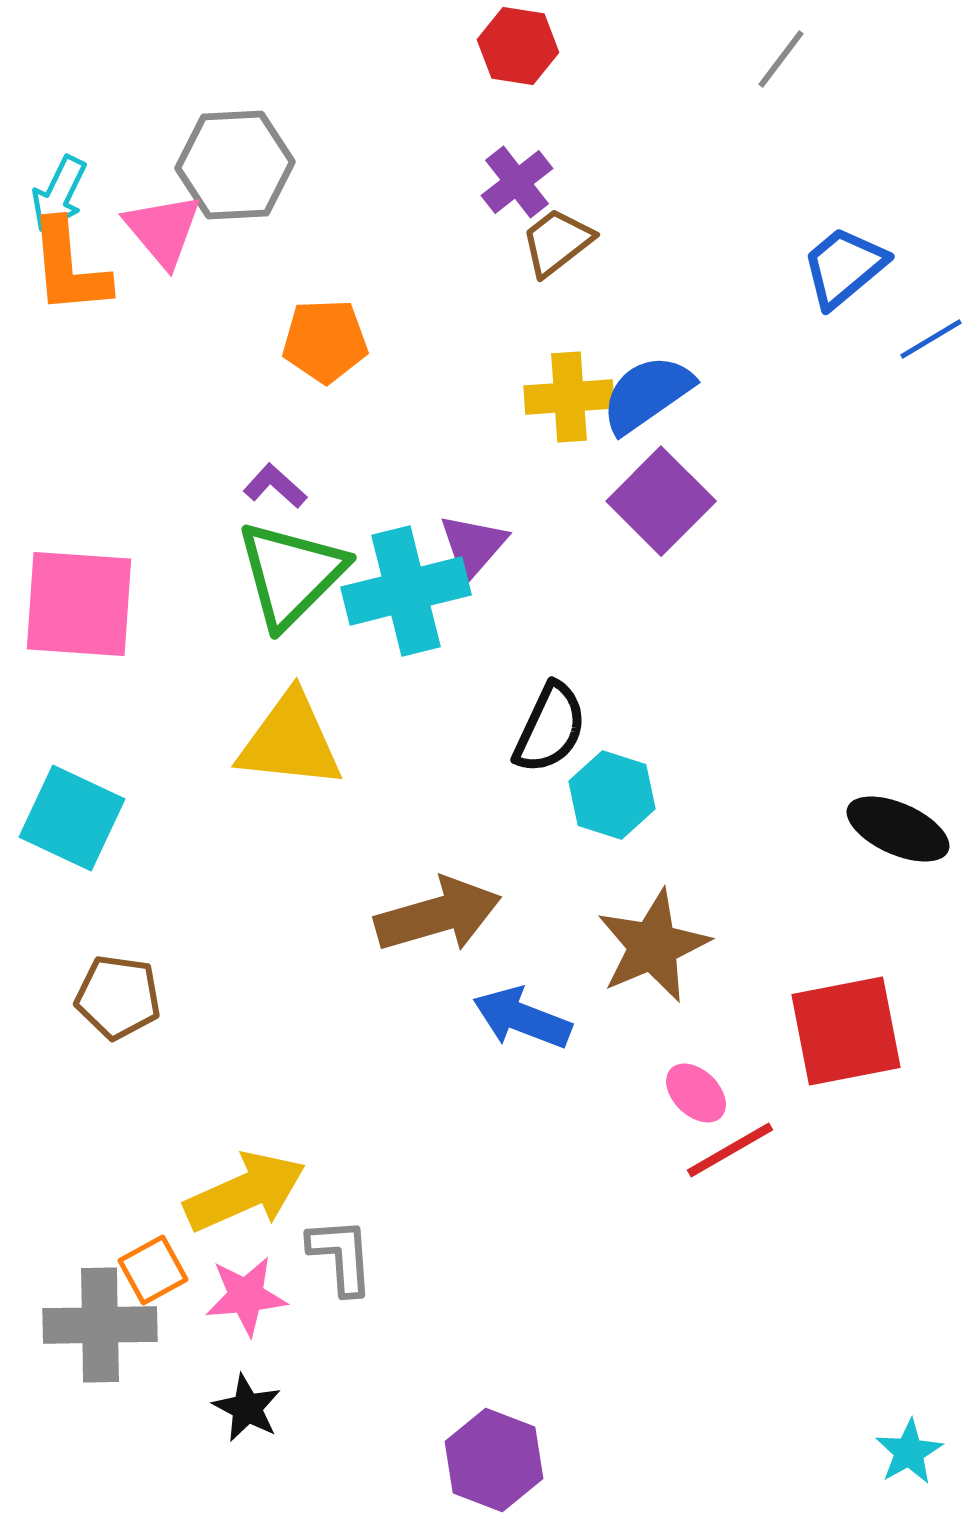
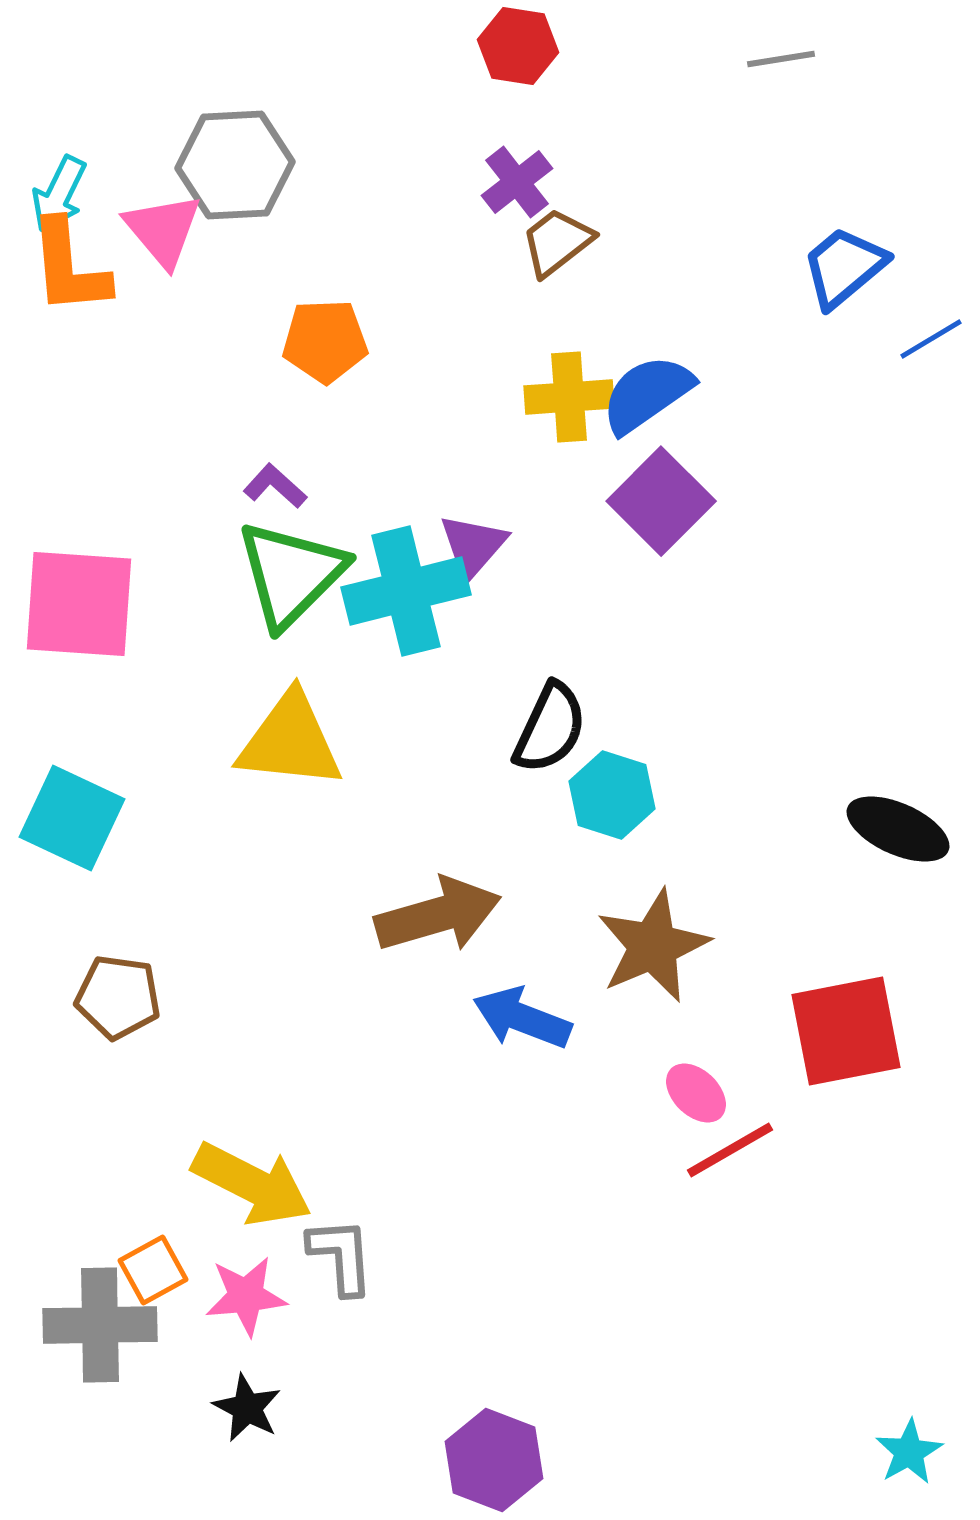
gray line: rotated 44 degrees clockwise
yellow arrow: moved 7 px right, 8 px up; rotated 51 degrees clockwise
